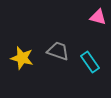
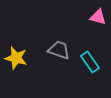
gray trapezoid: moved 1 px right, 1 px up
yellow star: moved 6 px left
